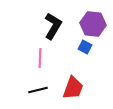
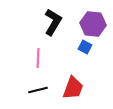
black L-shape: moved 4 px up
pink line: moved 2 px left
